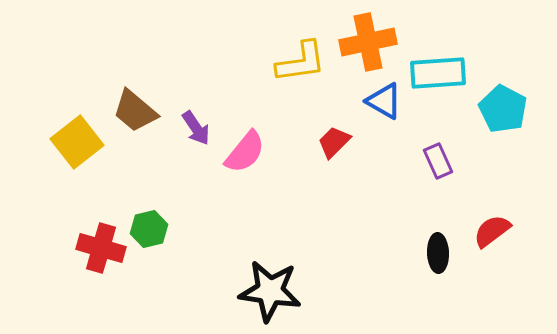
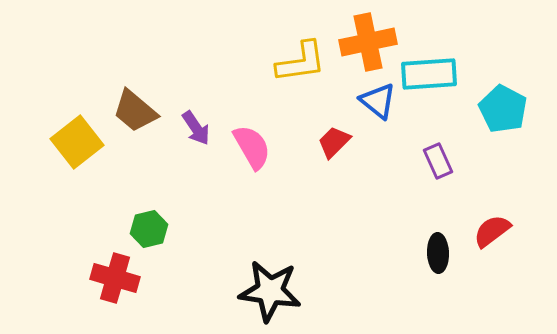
cyan rectangle: moved 9 px left, 1 px down
blue triangle: moved 6 px left; rotated 9 degrees clockwise
pink semicircle: moved 7 px right, 5 px up; rotated 69 degrees counterclockwise
red cross: moved 14 px right, 30 px down
